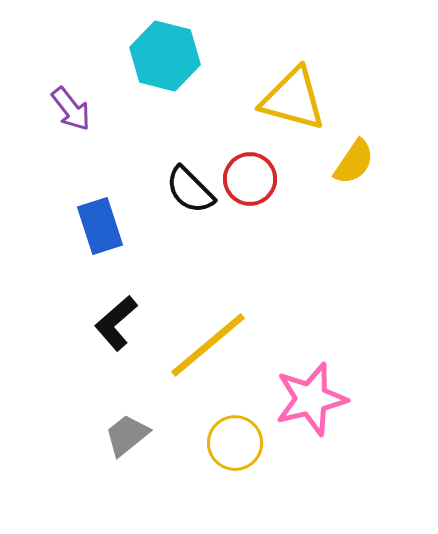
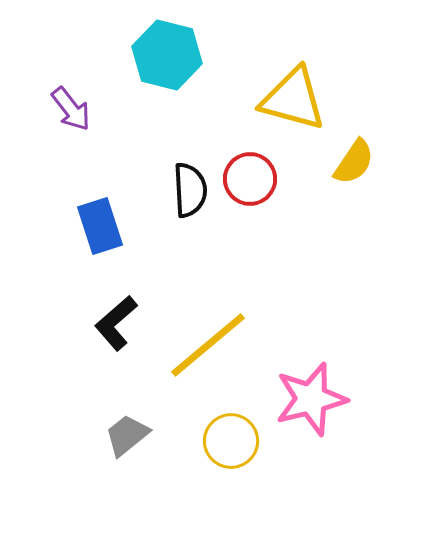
cyan hexagon: moved 2 px right, 1 px up
black semicircle: rotated 138 degrees counterclockwise
yellow circle: moved 4 px left, 2 px up
